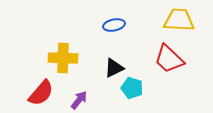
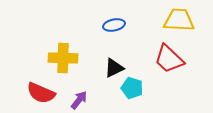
red semicircle: rotated 72 degrees clockwise
